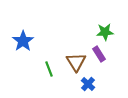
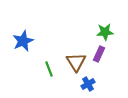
blue star: rotated 10 degrees clockwise
purple rectangle: rotated 56 degrees clockwise
blue cross: rotated 16 degrees clockwise
